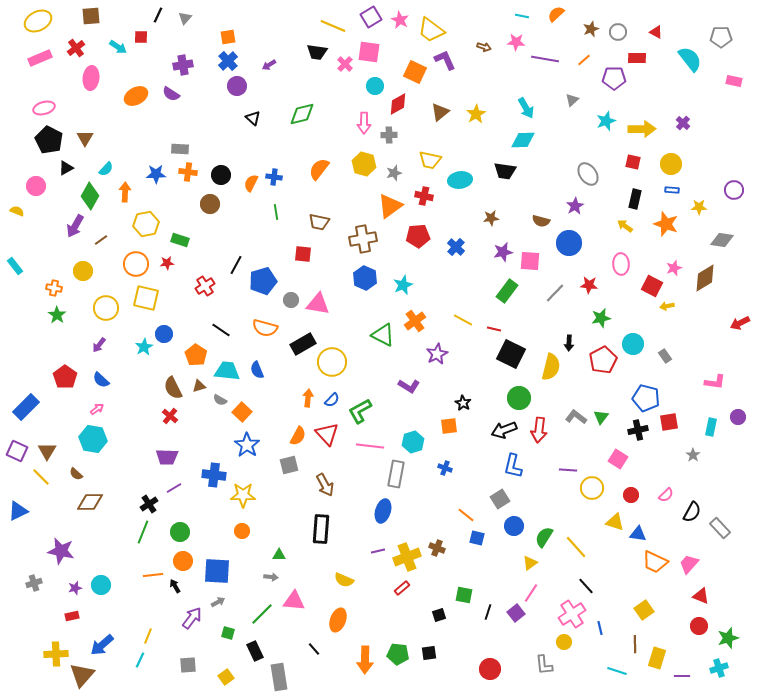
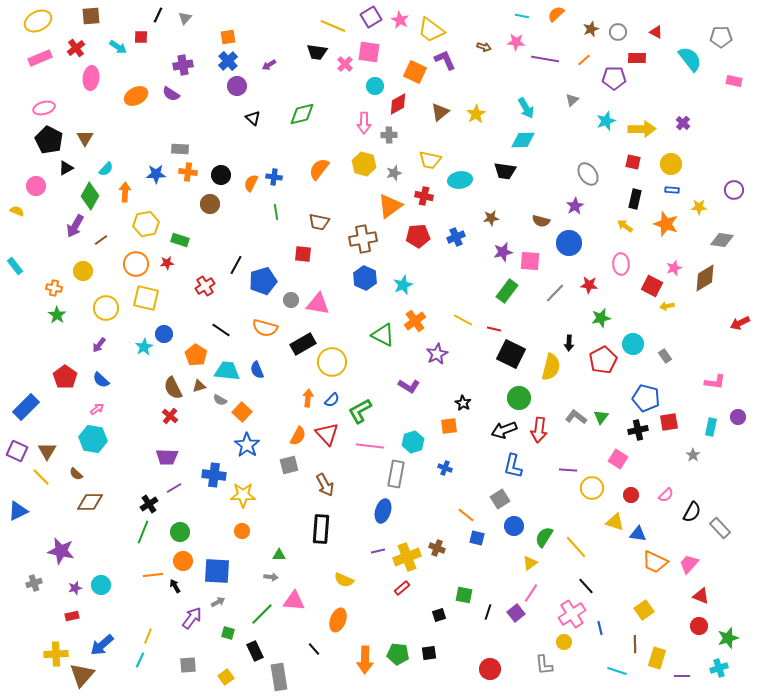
blue cross at (456, 247): moved 10 px up; rotated 24 degrees clockwise
